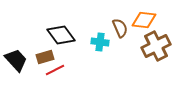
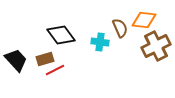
brown rectangle: moved 2 px down
